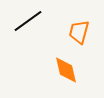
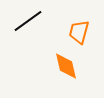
orange diamond: moved 4 px up
